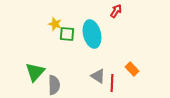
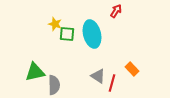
green triangle: rotated 35 degrees clockwise
red line: rotated 12 degrees clockwise
